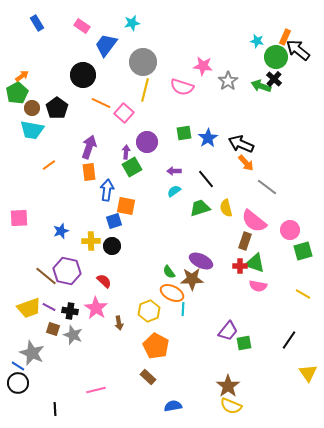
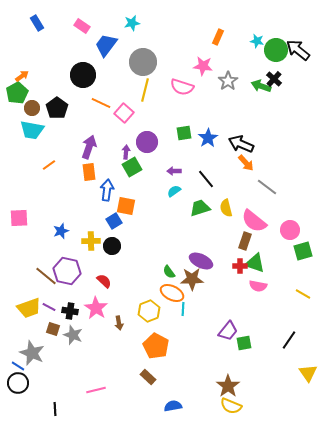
orange rectangle at (285, 37): moved 67 px left
green circle at (276, 57): moved 7 px up
blue square at (114, 221): rotated 14 degrees counterclockwise
